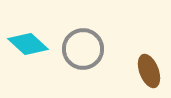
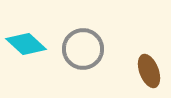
cyan diamond: moved 2 px left
